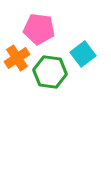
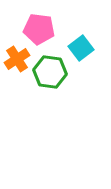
cyan square: moved 2 px left, 6 px up
orange cross: moved 1 px down
